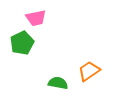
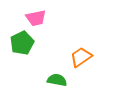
orange trapezoid: moved 8 px left, 14 px up
green semicircle: moved 1 px left, 3 px up
